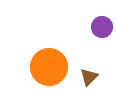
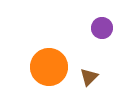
purple circle: moved 1 px down
